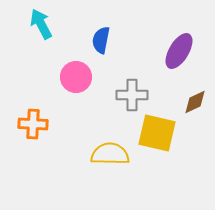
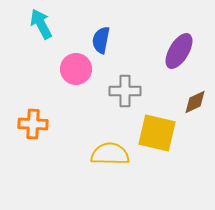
pink circle: moved 8 px up
gray cross: moved 7 px left, 4 px up
